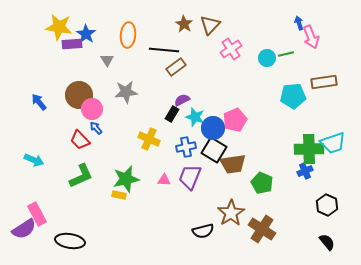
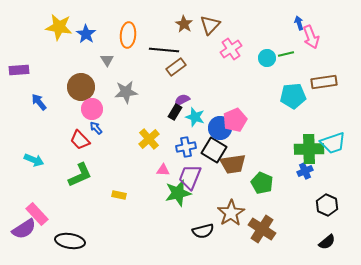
purple rectangle at (72, 44): moved 53 px left, 26 px down
brown circle at (79, 95): moved 2 px right, 8 px up
black rectangle at (172, 114): moved 3 px right, 2 px up
blue circle at (213, 128): moved 7 px right
yellow cross at (149, 139): rotated 25 degrees clockwise
green L-shape at (81, 176): moved 1 px left, 1 px up
green star at (126, 179): moved 52 px right, 14 px down
pink triangle at (164, 180): moved 1 px left, 10 px up
pink rectangle at (37, 214): rotated 15 degrees counterclockwise
black semicircle at (327, 242): rotated 90 degrees clockwise
